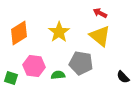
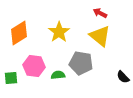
green square: rotated 24 degrees counterclockwise
